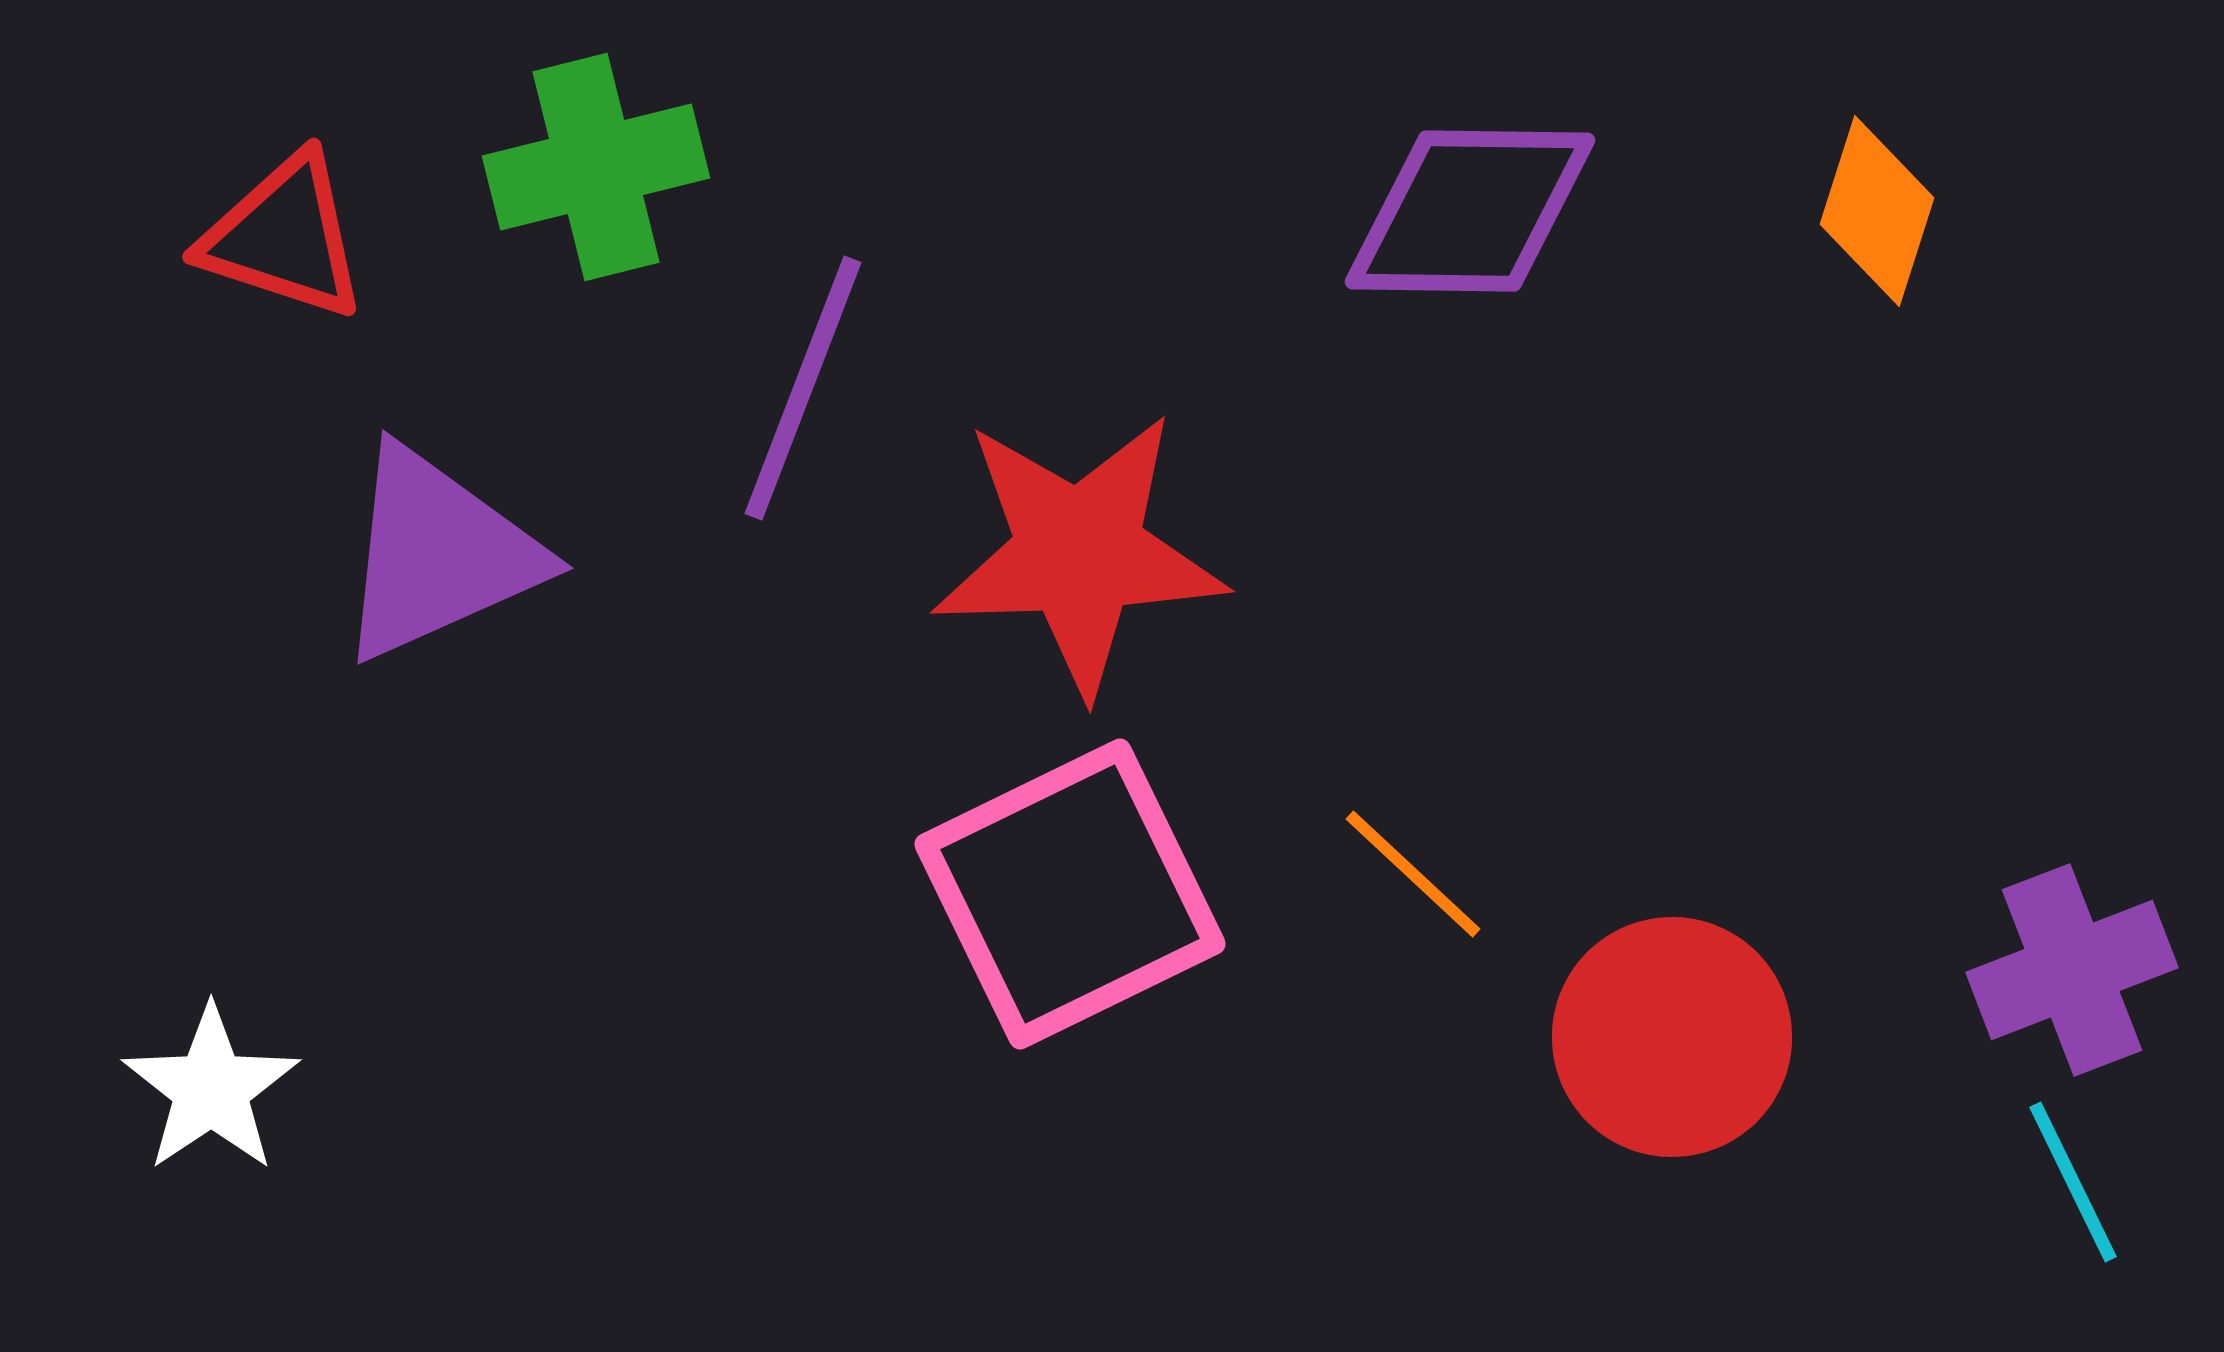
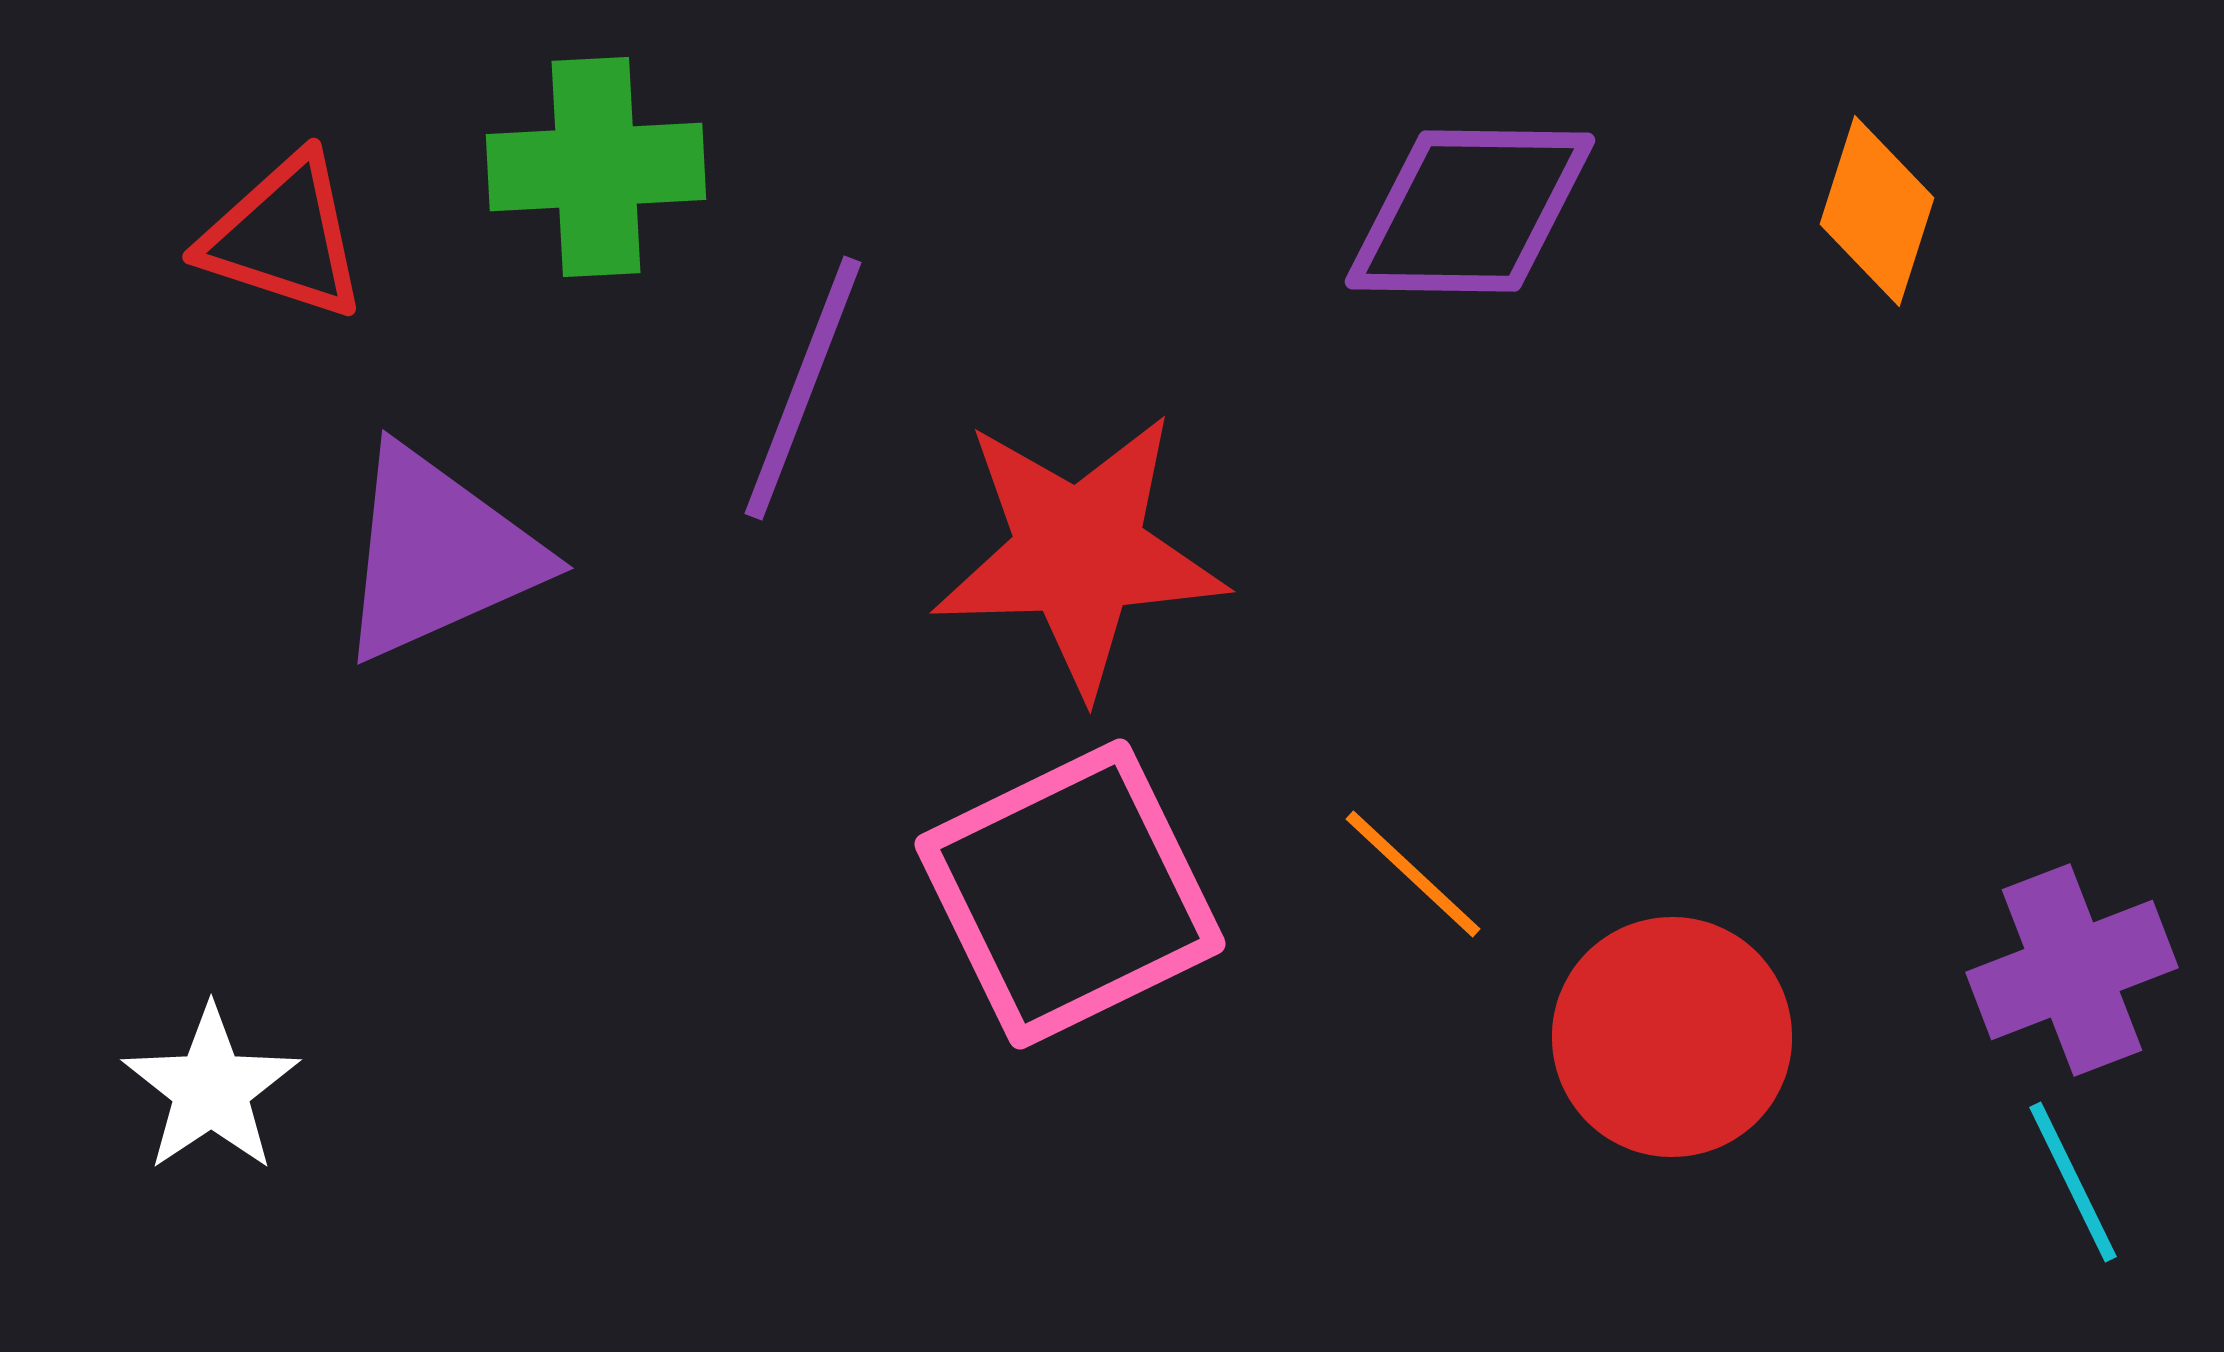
green cross: rotated 11 degrees clockwise
